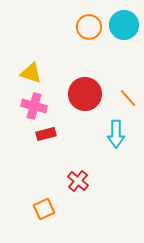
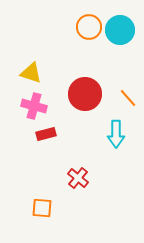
cyan circle: moved 4 px left, 5 px down
red cross: moved 3 px up
orange square: moved 2 px left, 1 px up; rotated 30 degrees clockwise
